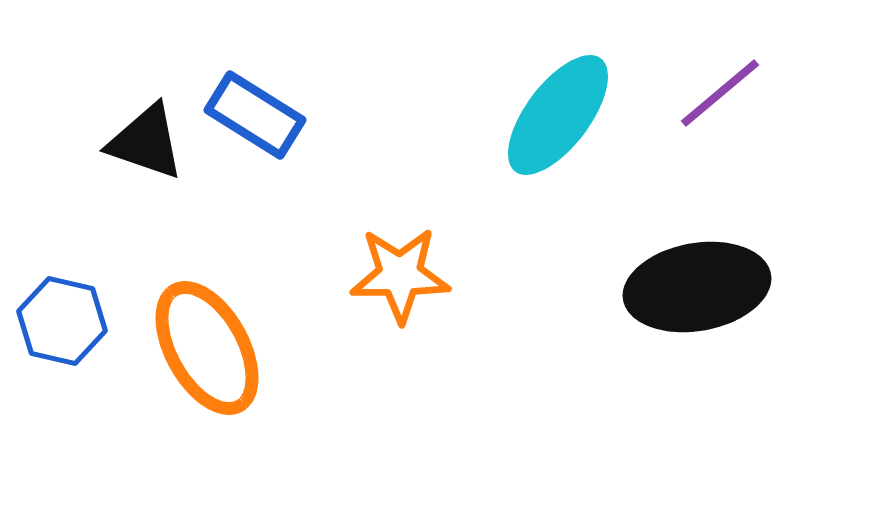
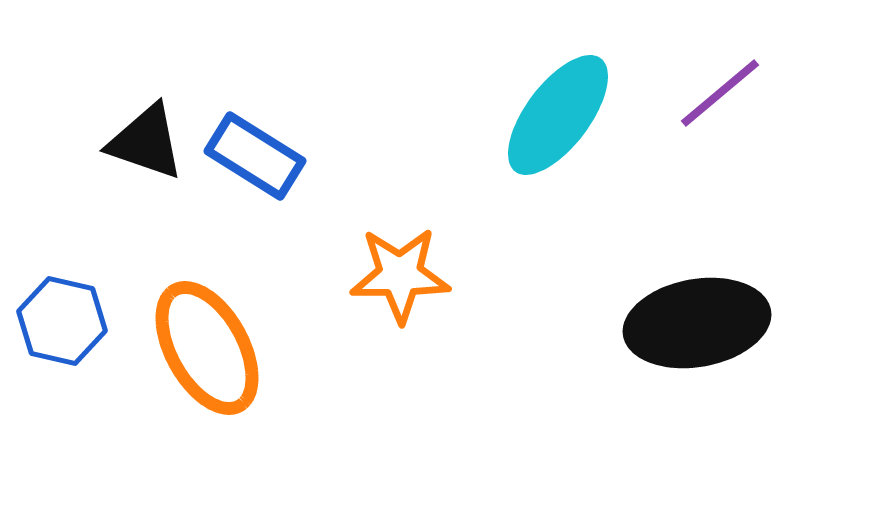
blue rectangle: moved 41 px down
black ellipse: moved 36 px down
